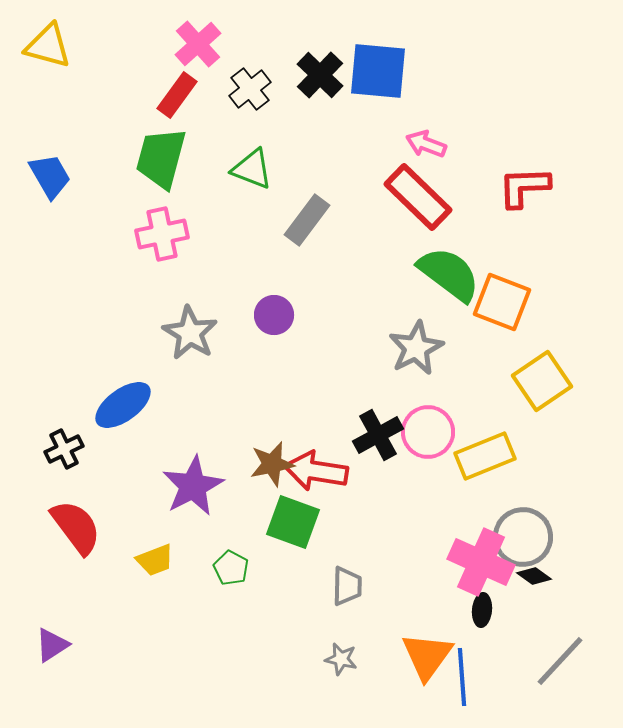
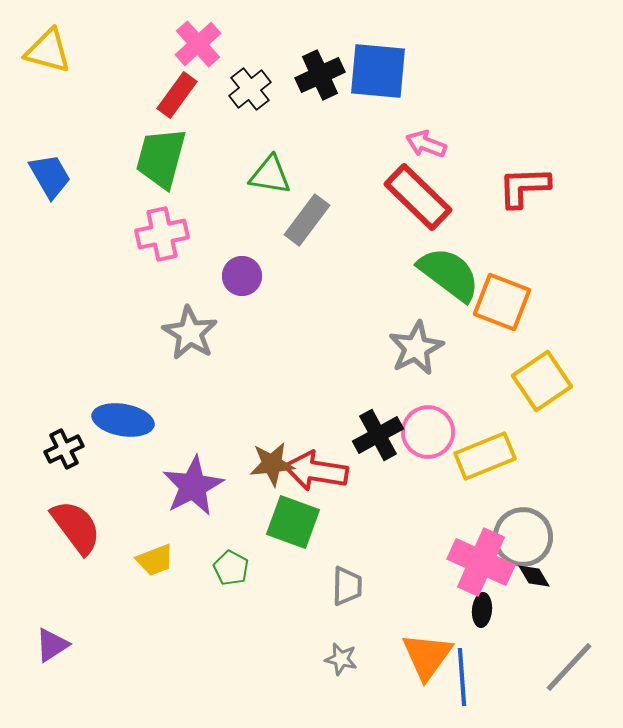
yellow triangle at (48, 46): moved 5 px down
black cross at (320, 75): rotated 21 degrees clockwise
green triangle at (252, 169): moved 18 px right, 6 px down; rotated 12 degrees counterclockwise
purple circle at (274, 315): moved 32 px left, 39 px up
blue ellipse at (123, 405): moved 15 px down; rotated 46 degrees clockwise
brown star at (272, 464): rotated 6 degrees clockwise
black diamond at (534, 576): rotated 24 degrees clockwise
gray line at (560, 661): moved 9 px right, 6 px down
